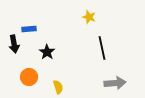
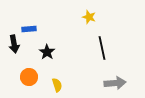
yellow semicircle: moved 1 px left, 2 px up
